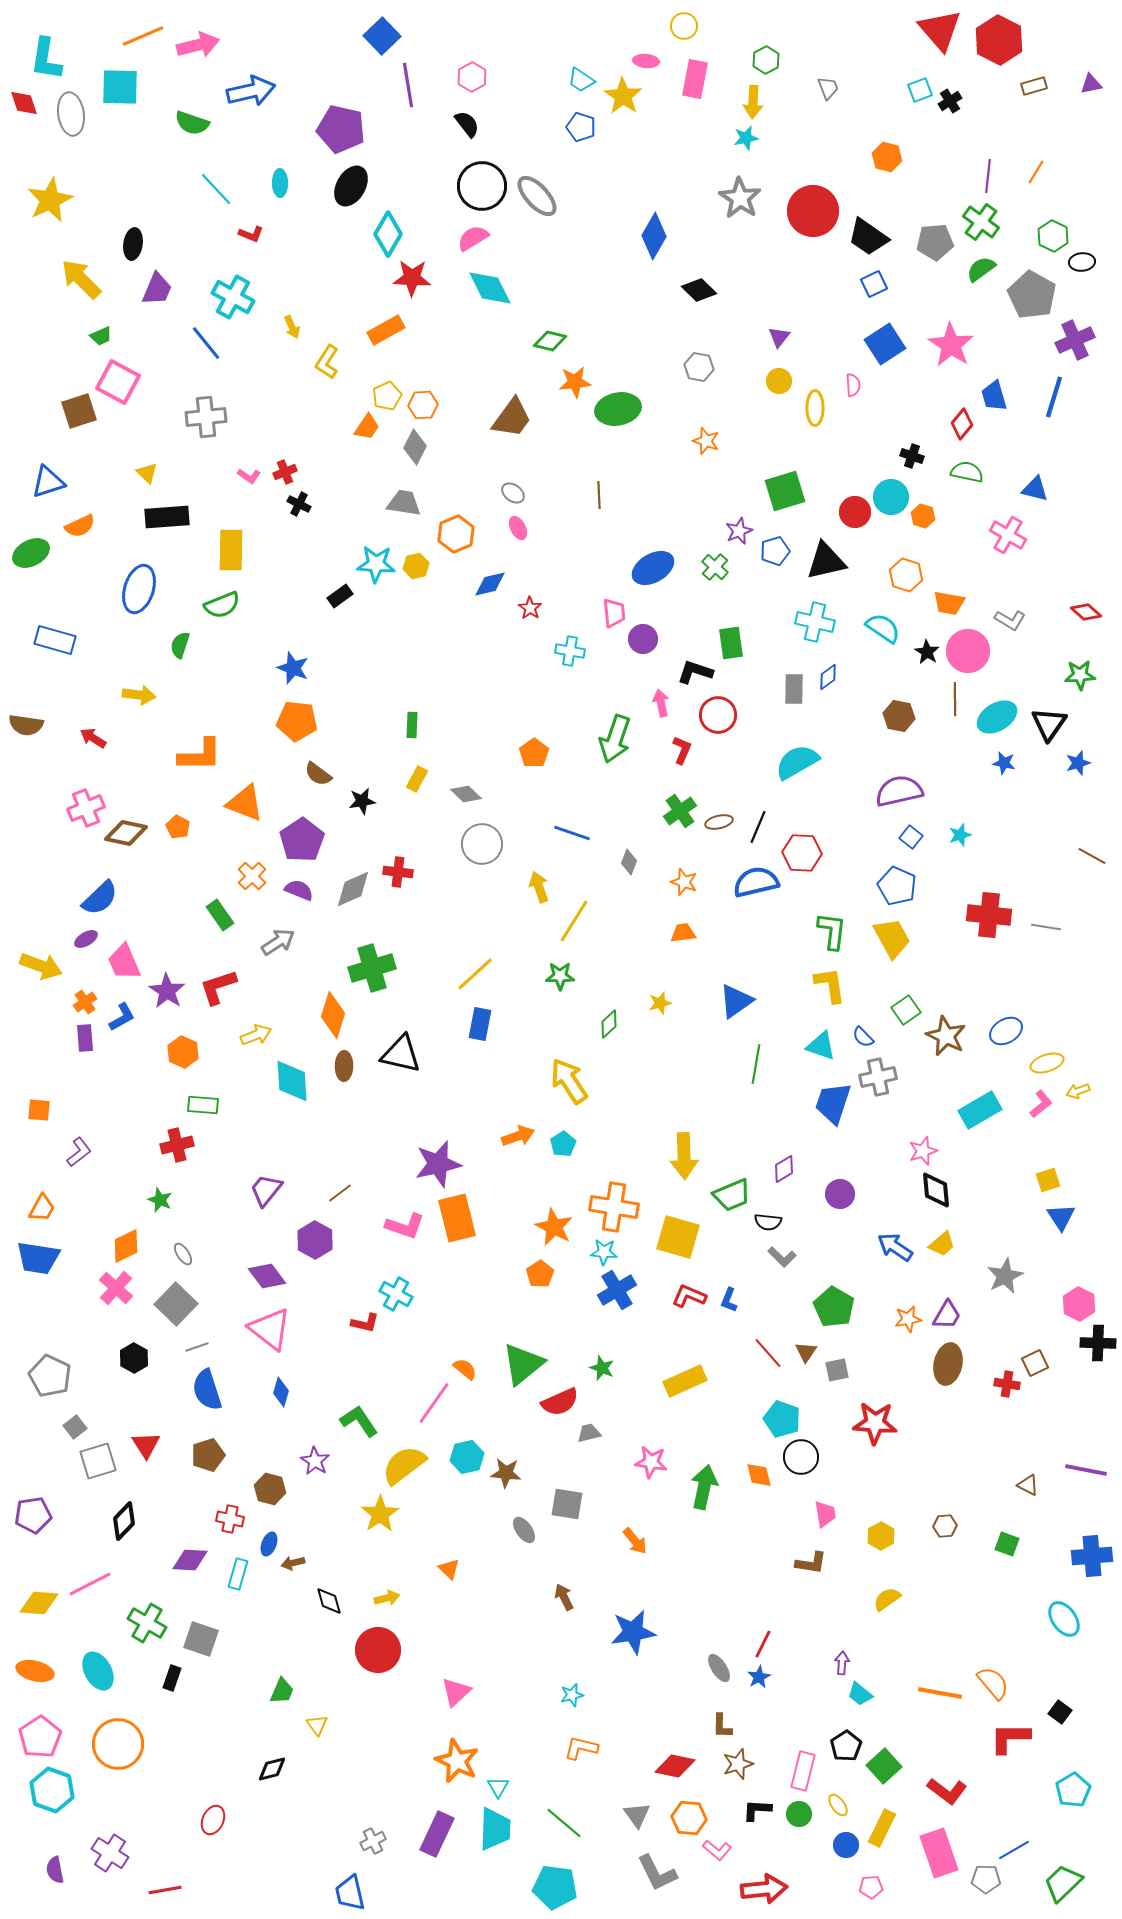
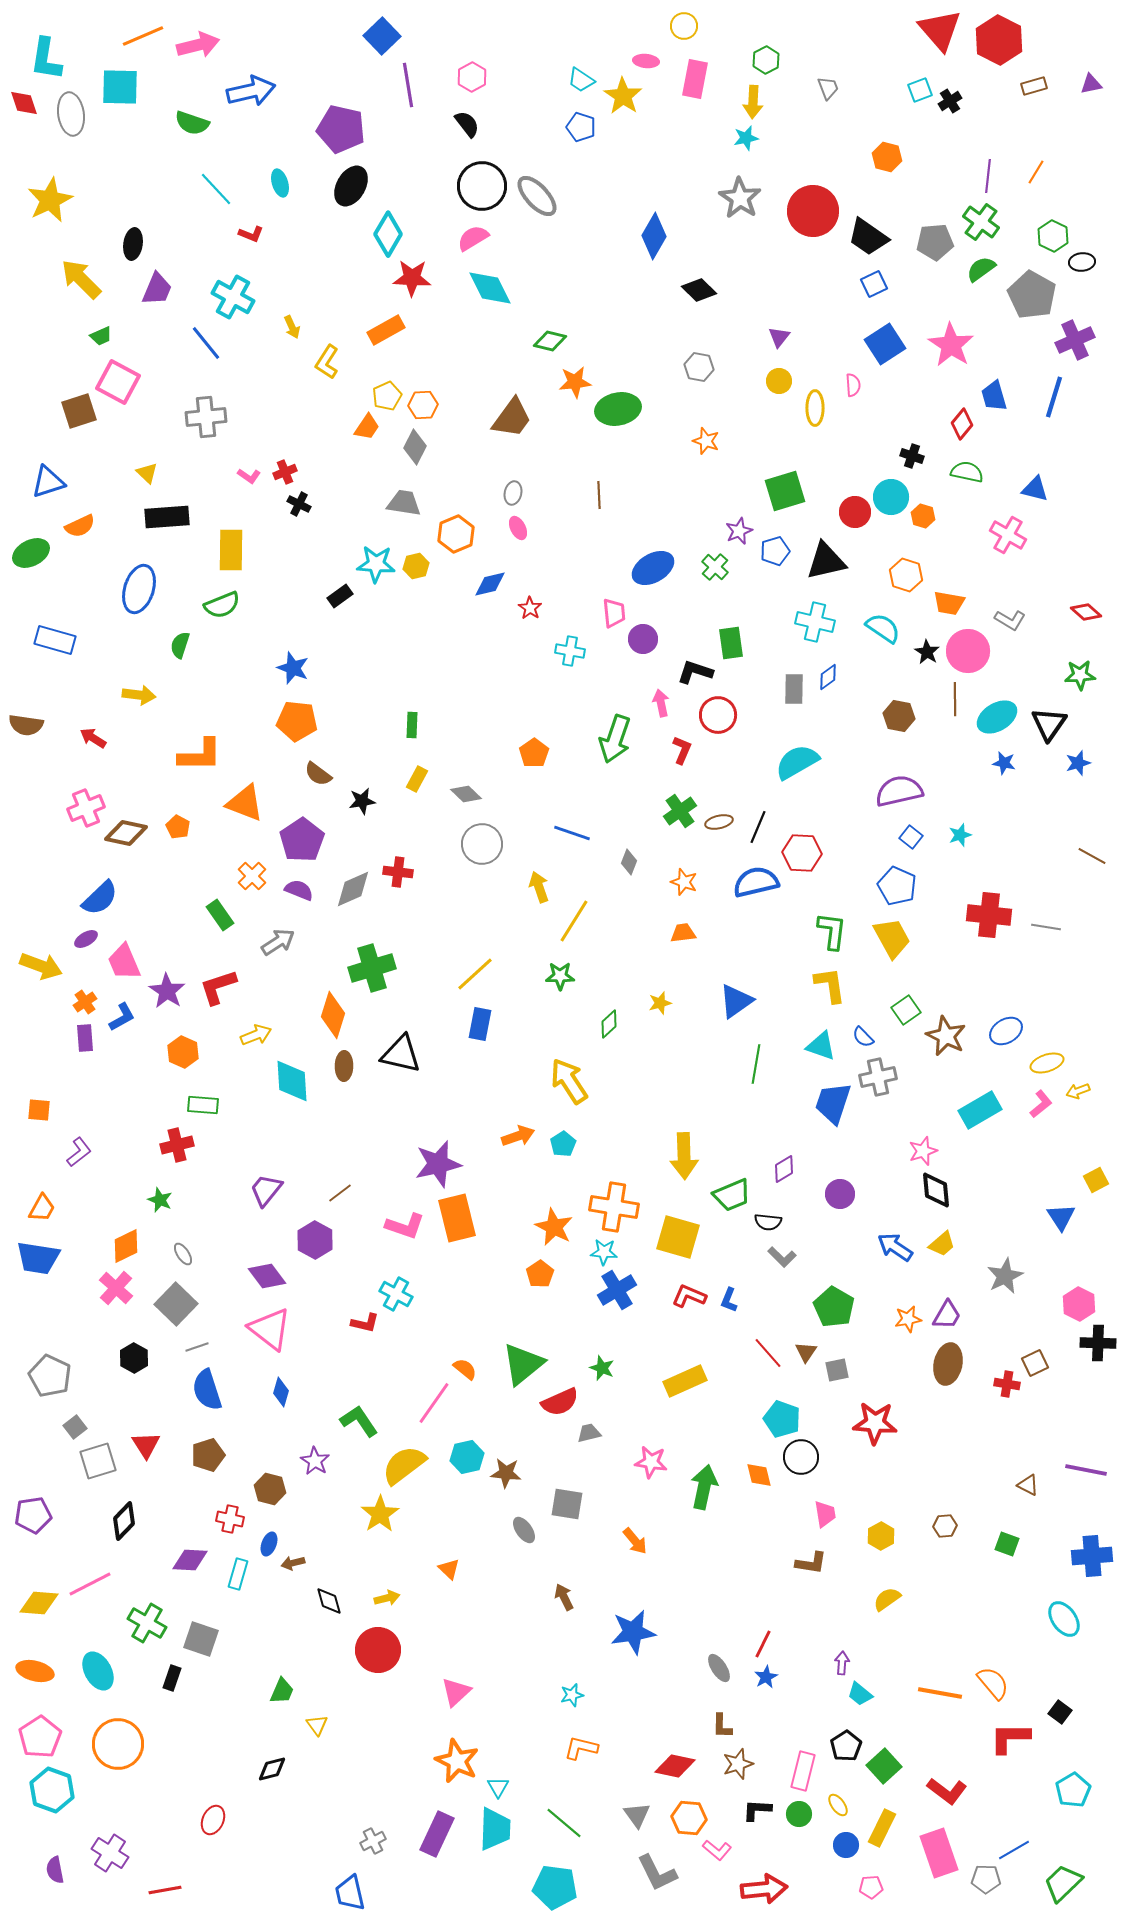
cyan ellipse at (280, 183): rotated 16 degrees counterclockwise
gray ellipse at (513, 493): rotated 65 degrees clockwise
yellow square at (1048, 1180): moved 48 px right; rotated 10 degrees counterclockwise
blue star at (759, 1677): moved 7 px right
